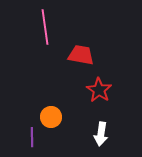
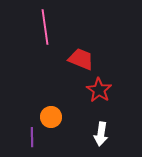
red trapezoid: moved 4 px down; rotated 12 degrees clockwise
